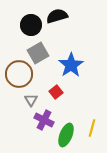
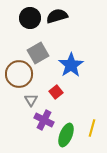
black circle: moved 1 px left, 7 px up
